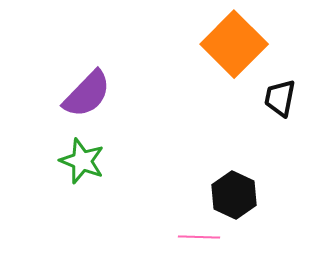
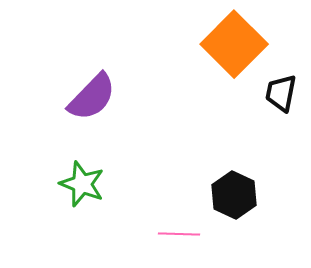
purple semicircle: moved 5 px right, 3 px down
black trapezoid: moved 1 px right, 5 px up
green star: moved 23 px down
pink line: moved 20 px left, 3 px up
